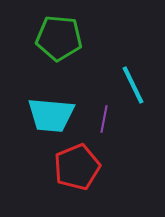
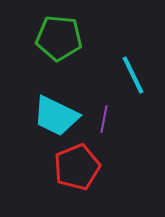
cyan line: moved 10 px up
cyan trapezoid: moved 5 px right, 1 px down; rotated 21 degrees clockwise
